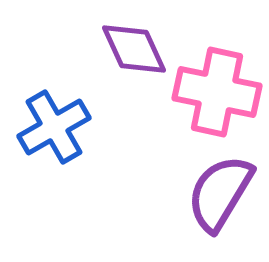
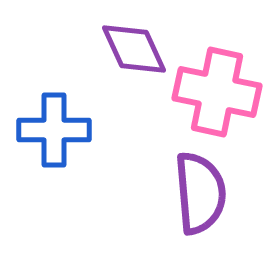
blue cross: moved 3 px down; rotated 30 degrees clockwise
purple semicircle: moved 20 px left; rotated 144 degrees clockwise
